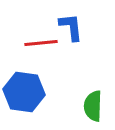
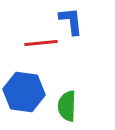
blue L-shape: moved 6 px up
green semicircle: moved 26 px left
